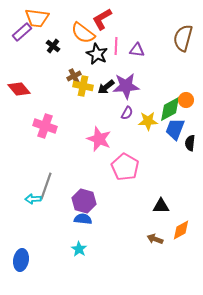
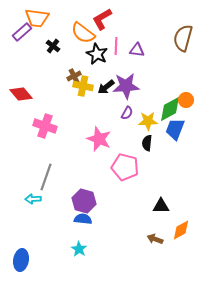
red diamond: moved 2 px right, 5 px down
black semicircle: moved 43 px left
pink pentagon: rotated 16 degrees counterclockwise
gray line: moved 9 px up
